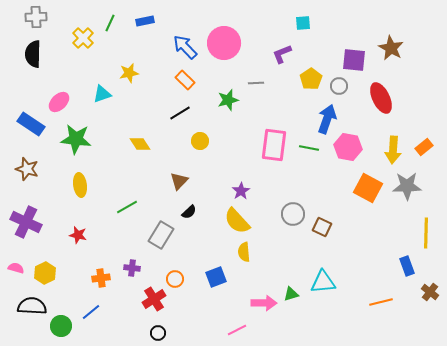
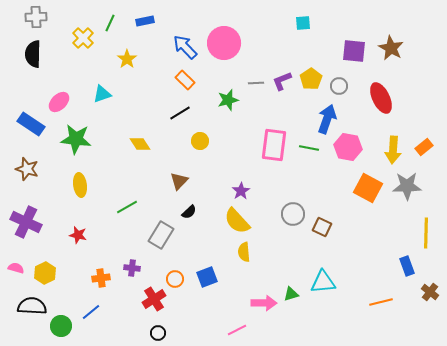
purple L-shape at (282, 54): moved 27 px down
purple square at (354, 60): moved 9 px up
yellow star at (129, 73): moved 2 px left, 14 px up; rotated 24 degrees counterclockwise
blue square at (216, 277): moved 9 px left
